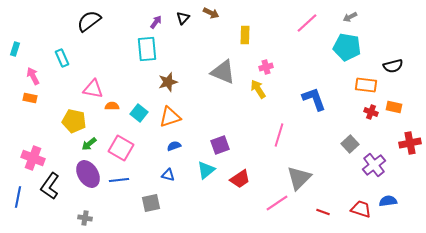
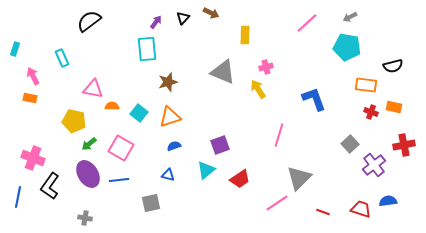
red cross at (410, 143): moved 6 px left, 2 px down
